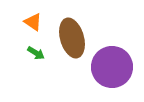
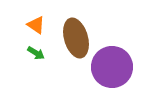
orange triangle: moved 3 px right, 3 px down
brown ellipse: moved 4 px right
